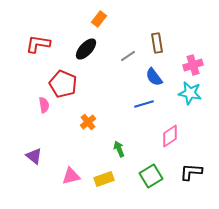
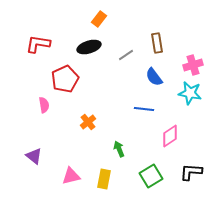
black ellipse: moved 3 px right, 2 px up; rotated 30 degrees clockwise
gray line: moved 2 px left, 1 px up
red pentagon: moved 2 px right, 5 px up; rotated 24 degrees clockwise
blue line: moved 5 px down; rotated 24 degrees clockwise
yellow rectangle: rotated 60 degrees counterclockwise
